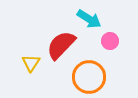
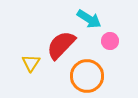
orange circle: moved 2 px left, 1 px up
